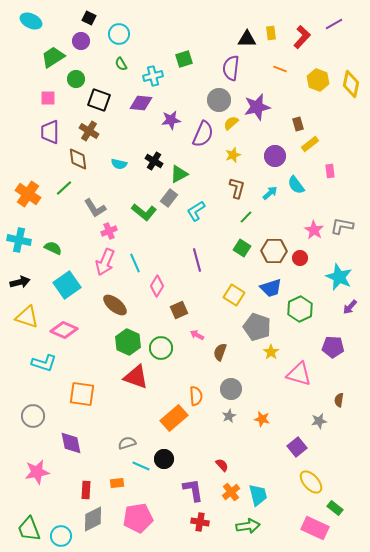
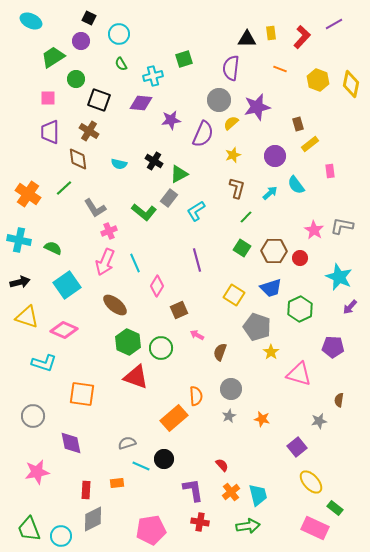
pink pentagon at (138, 518): moved 13 px right, 12 px down
